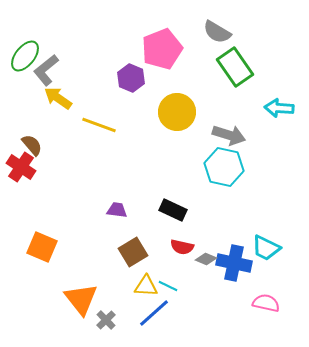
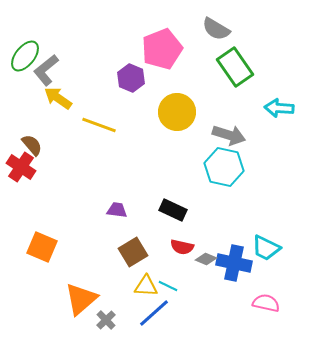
gray semicircle: moved 1 px left, 3 px up
orange triangle: rotated 27 degrees clockwise
